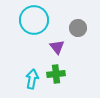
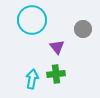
cyan circle: moved 2 px left
gray circle: moved 5 px right, 1 px down
